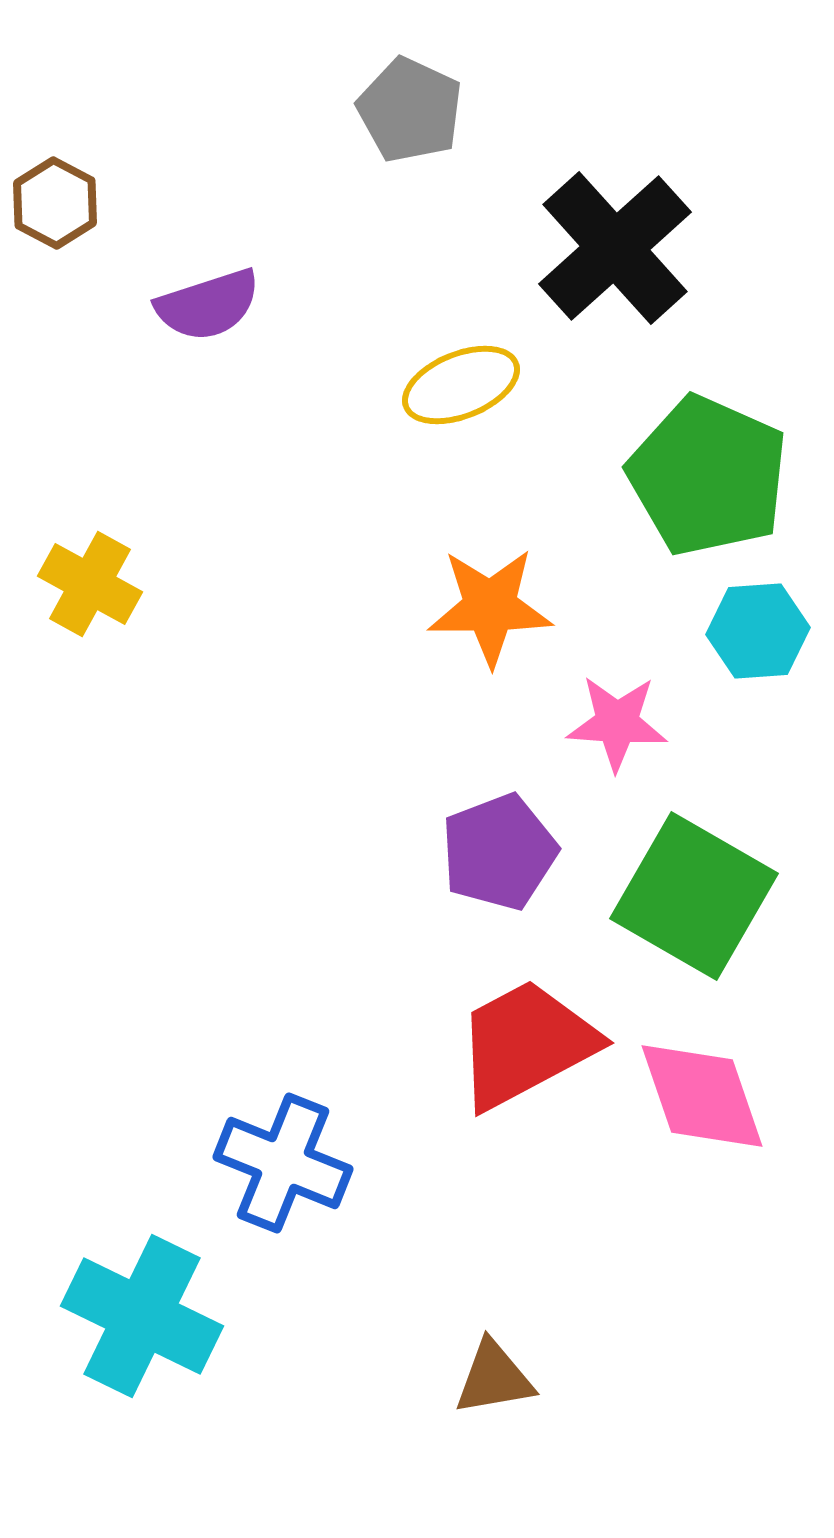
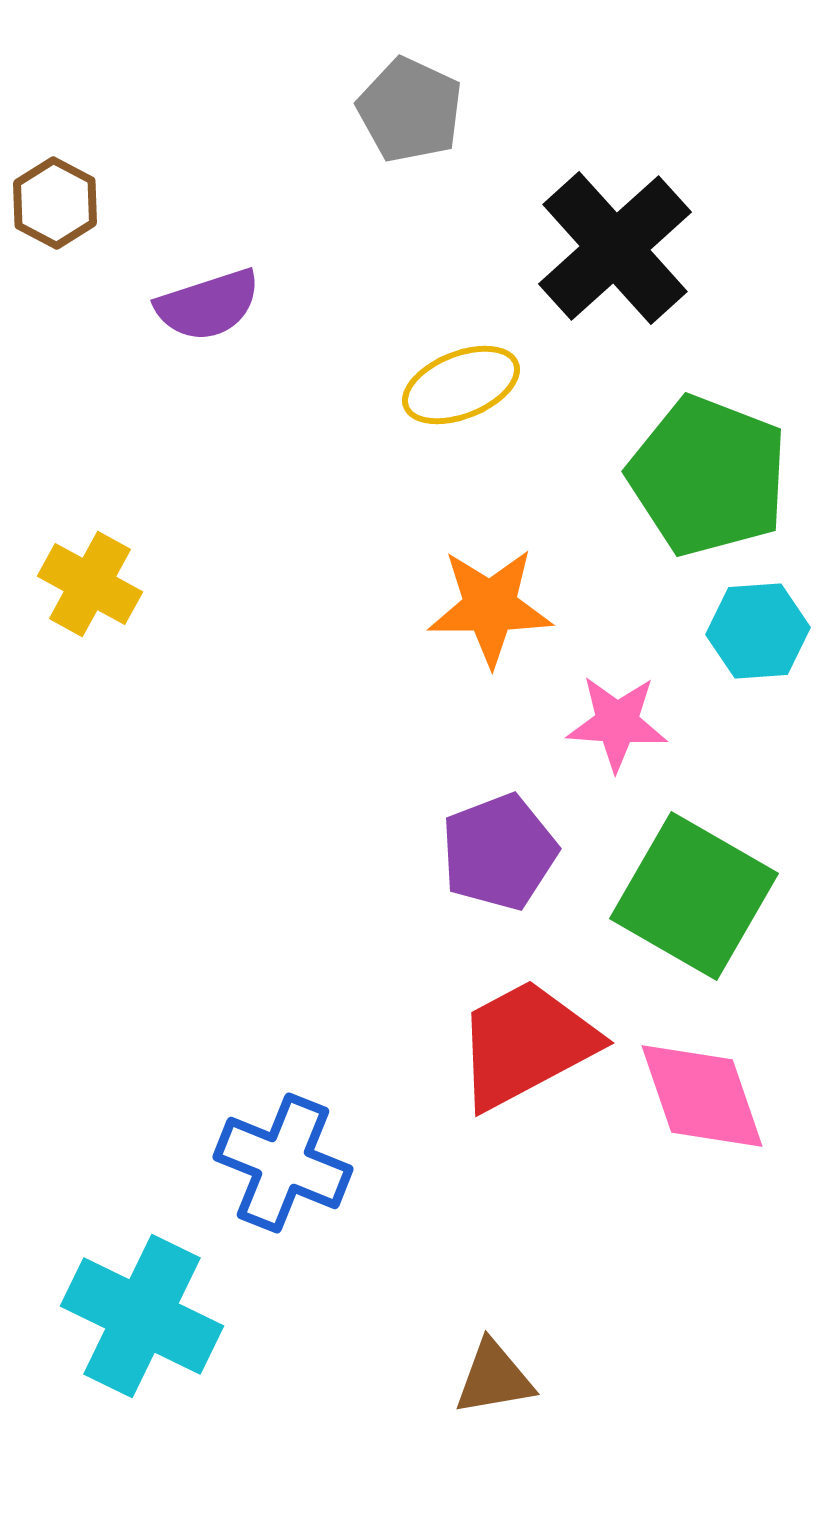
green pentagon: rotated 3 degrees counterclockwise
